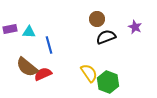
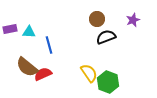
purple star: moved 2 px left, 7 px up; rotated 24 degrees clockwise
